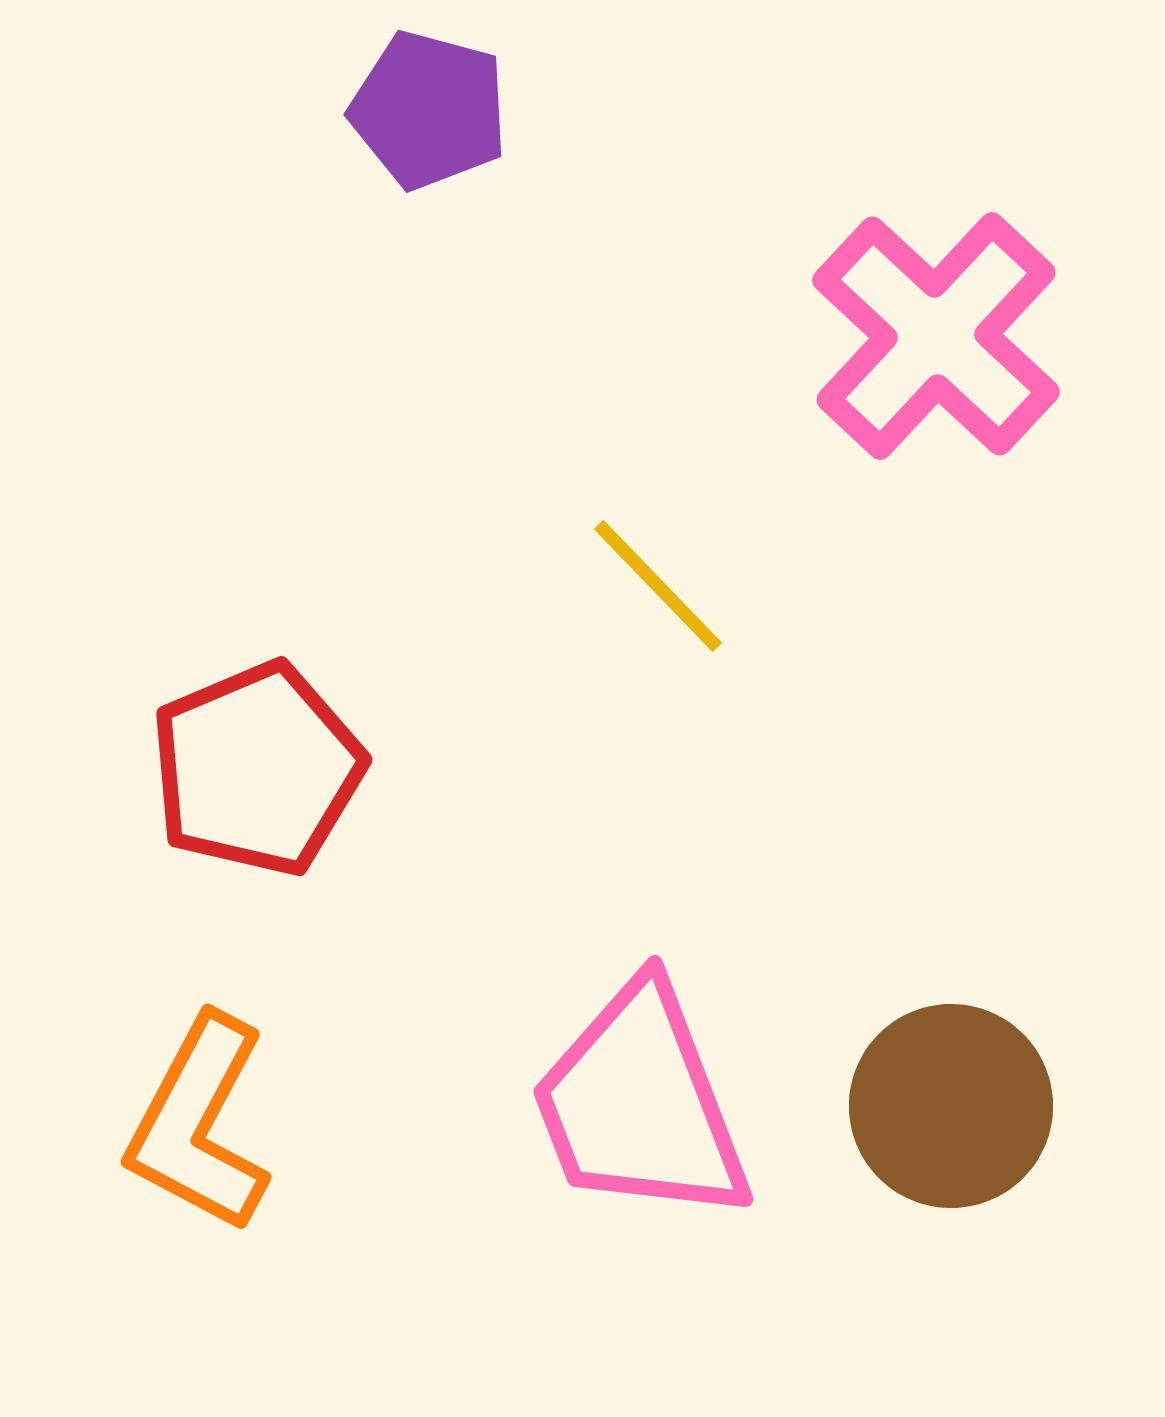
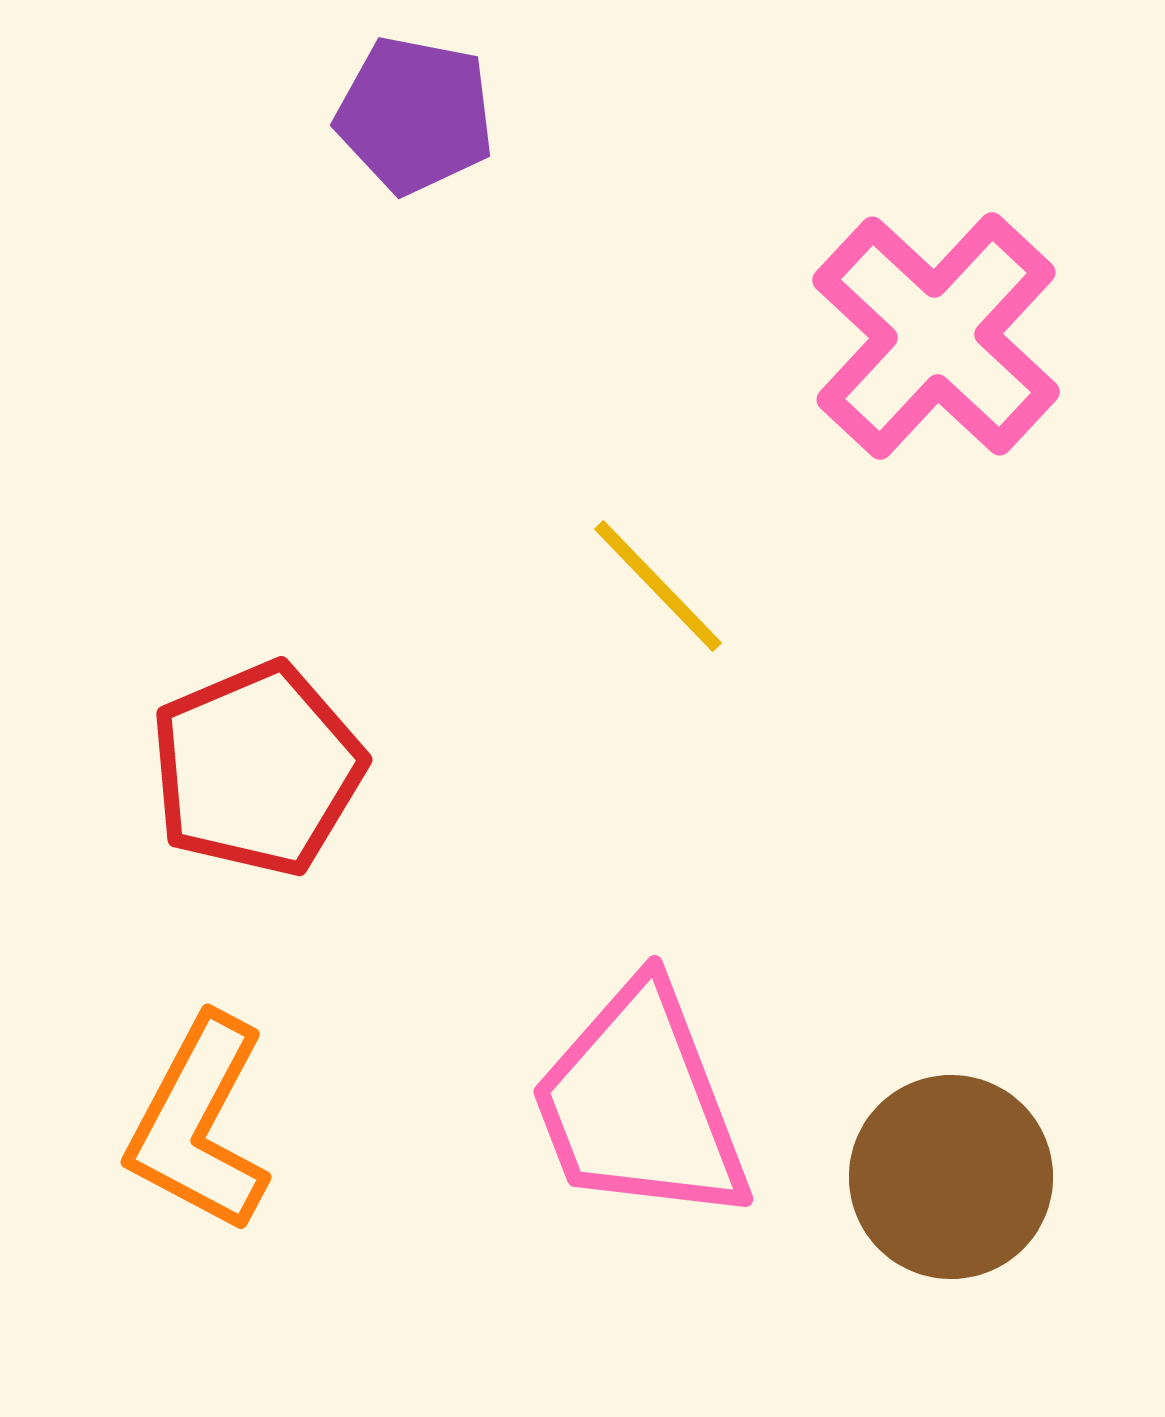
purple pentagon: moved 14 px left, 5 px down; rotated 4 degrees counterclockwise
brown circle: moved 71 px down
